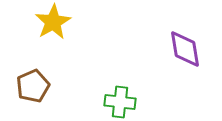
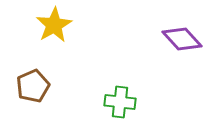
yellow star: moved 1 px right, 3 px down
purple diamond: moved 3 px left, 10 px up; rotated 33 degrees counterclockwise
